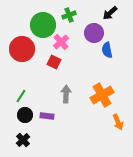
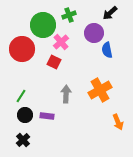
orange cross: moved 2 px left, 5 px up
